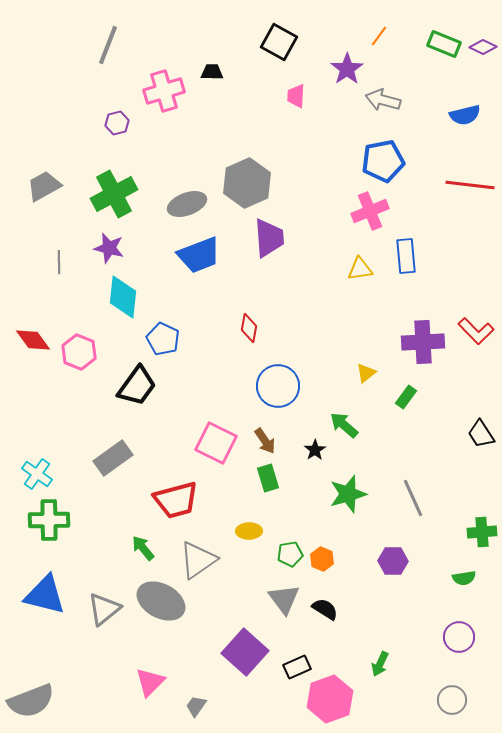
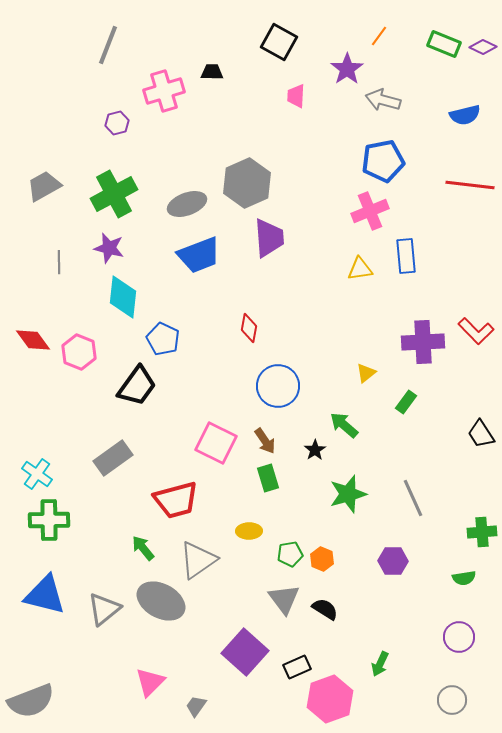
green rectangle at (406, 397): moved 5 px down
